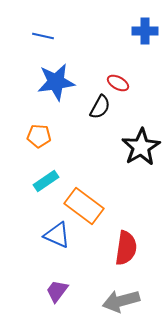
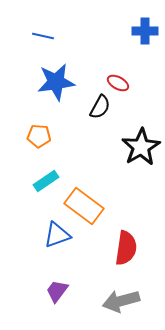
blue triangle: rotated 44 degrees counterclockwise
